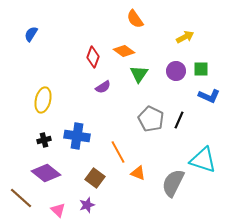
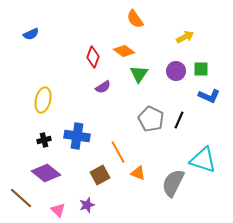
blue semicircle: rotated 147 degrees counterclockwise
brown square: moved 5 px right, 3 px up; rotated 24 degrees clockwise
